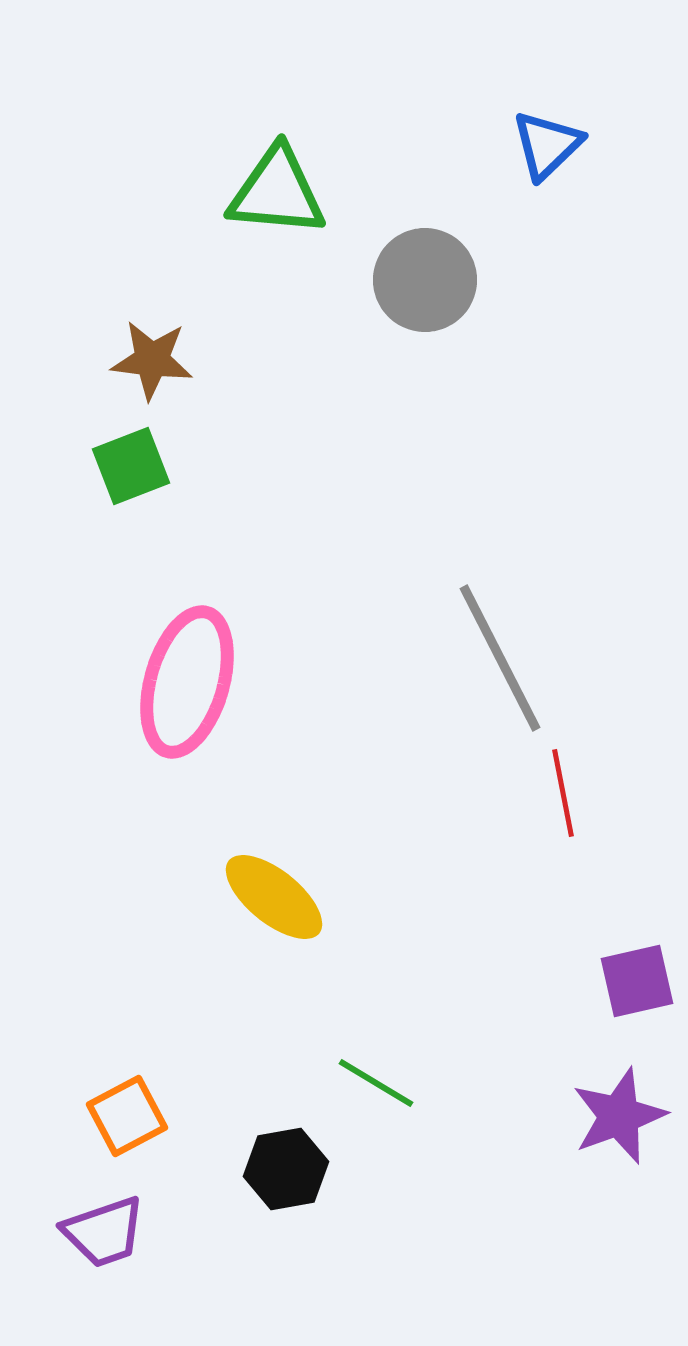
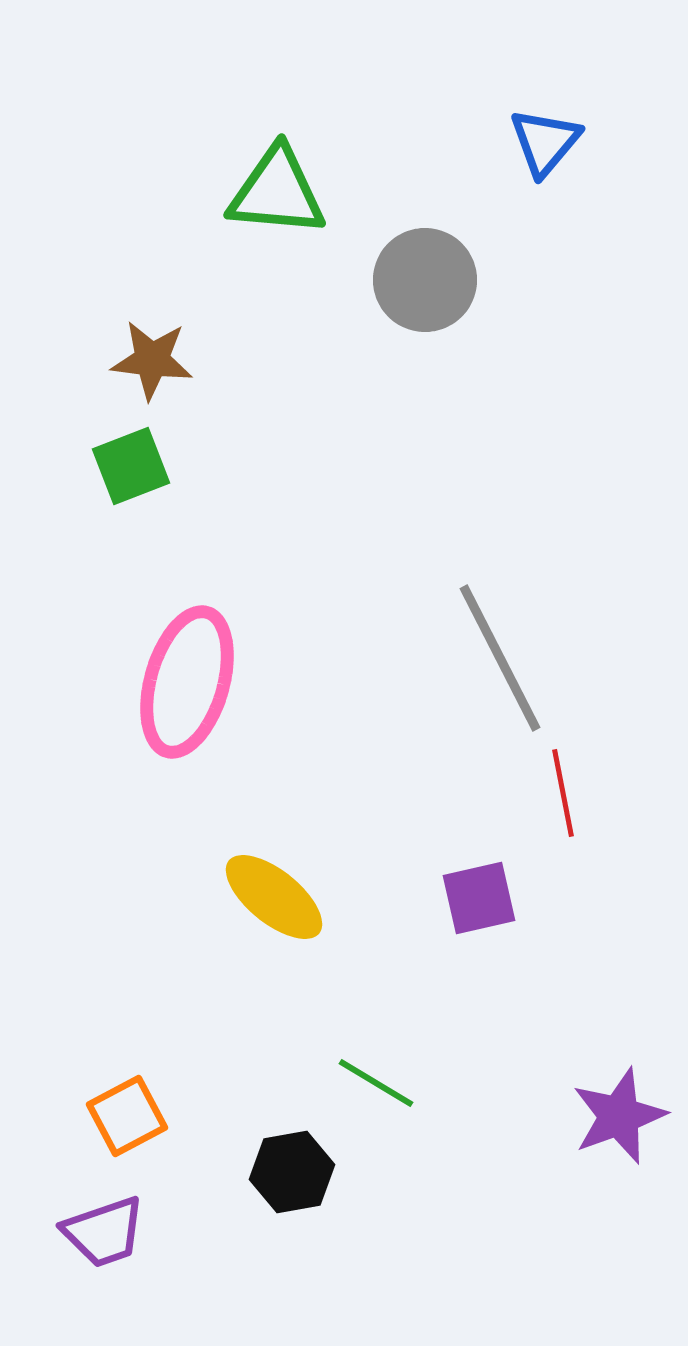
blue triangle: moved 2 px left, 3 px up; rotated 6 degrees counterclockwise
purple square: moved 158 px left, 83 px up
black hexagon: moved 6 px right, 3 px down
